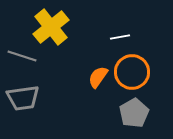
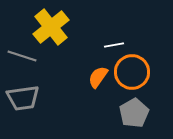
white line: moved 6 px left, 8 px down
